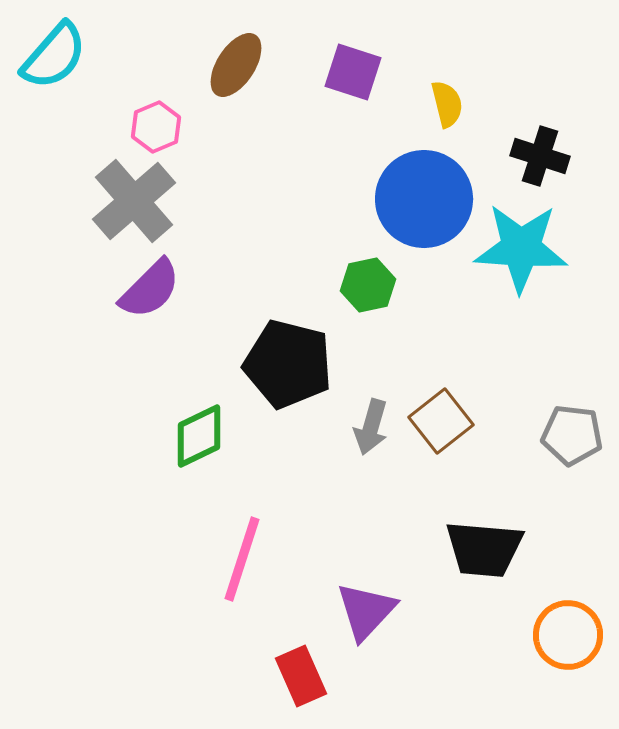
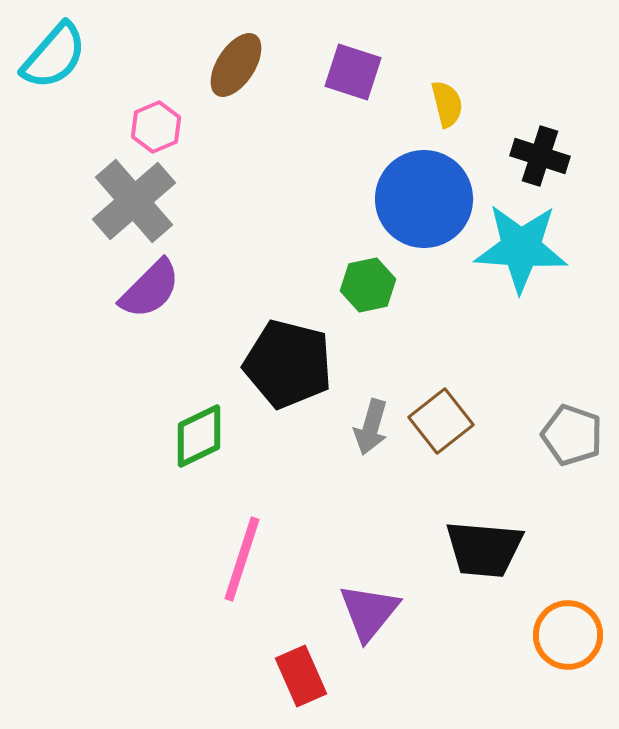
gray pentagon: rotated 12 degrees clockwise
purple triangle: moved 3 px right, 1 px down; rotated 4 degrees counterclockwise
